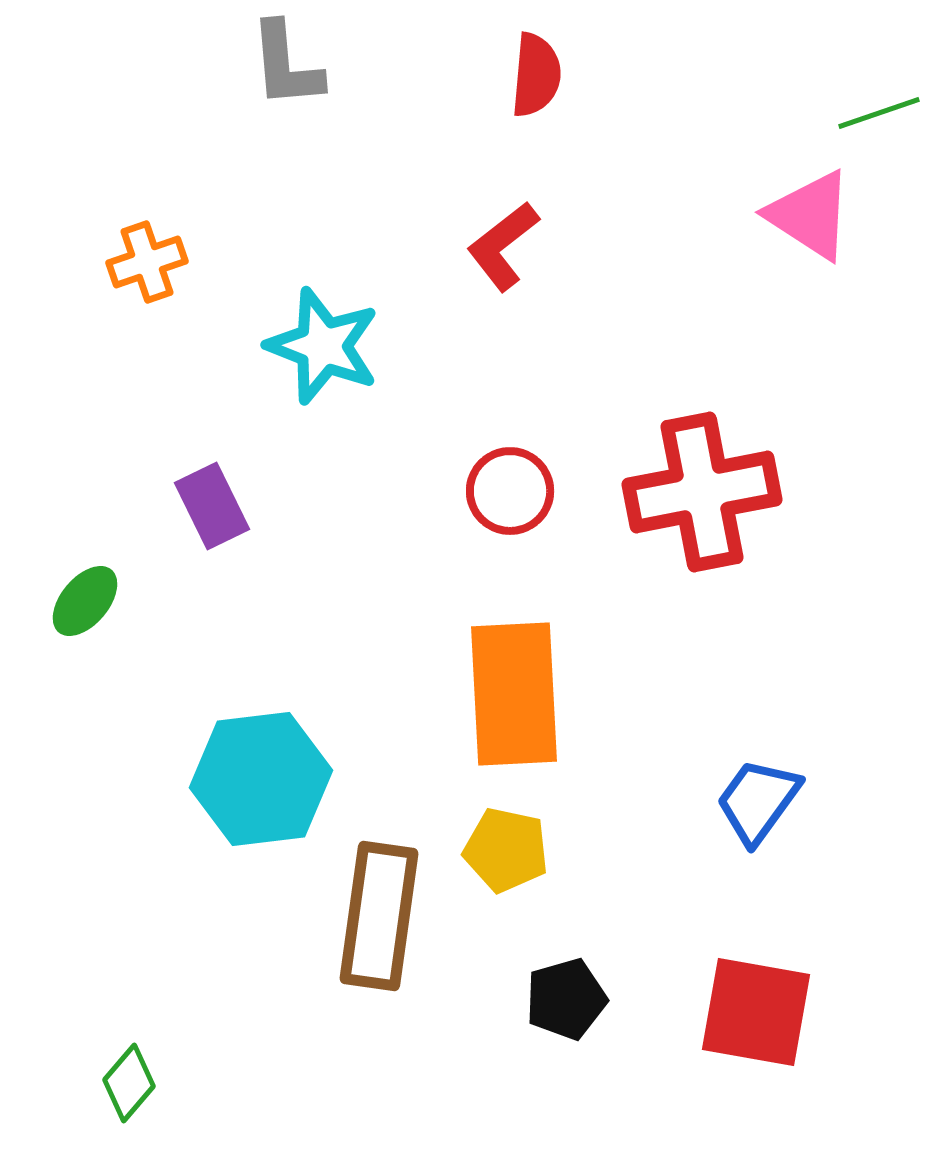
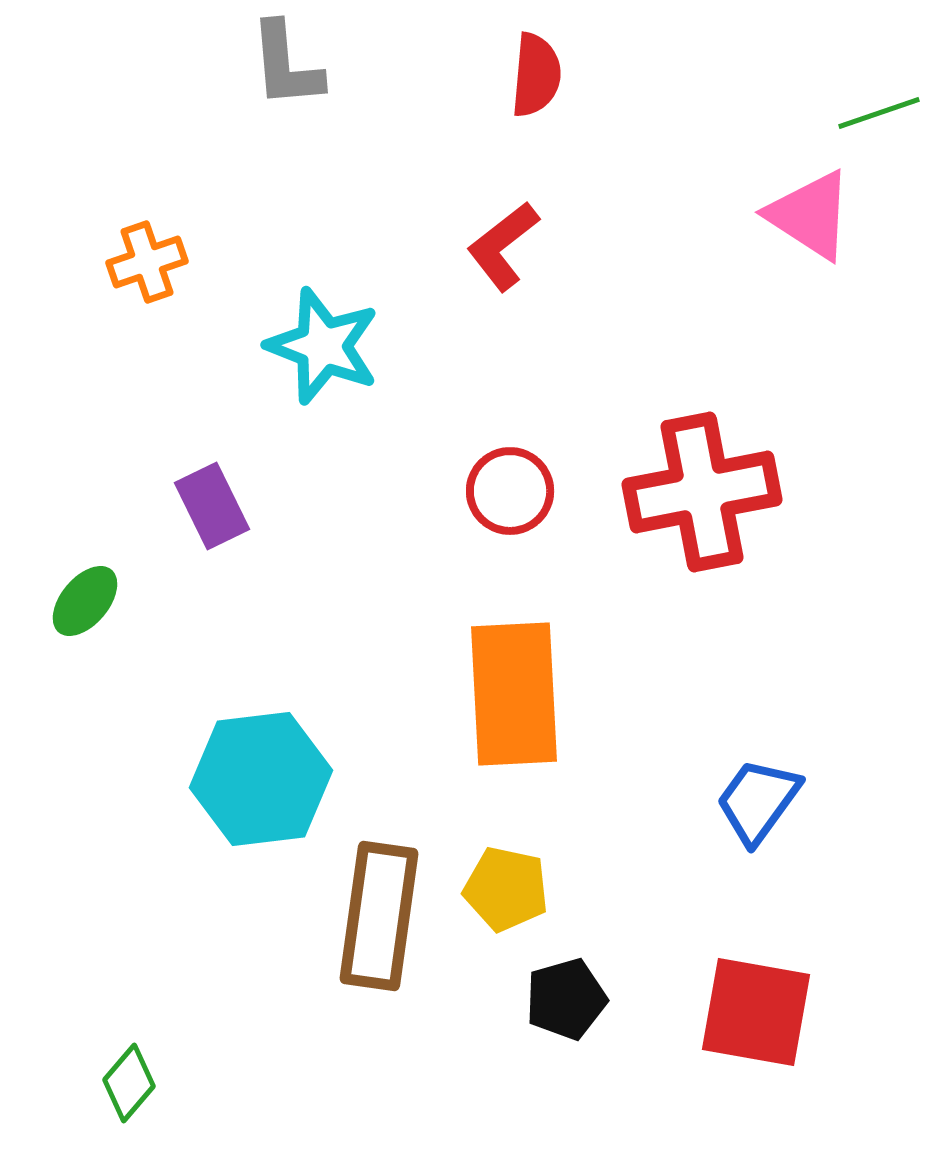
yellow pentagon: moved 39 px down
